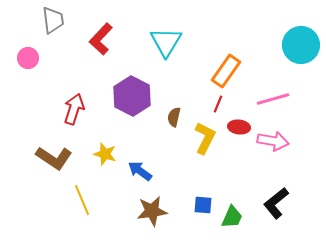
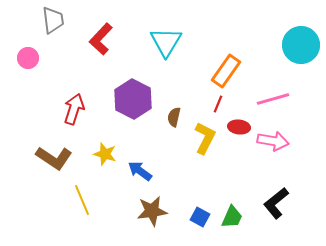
purple hexagon: moved 1 px right, 3 px down
blue square: moved 3 px left, 12 px down; rotated 24 degrees clockwise
